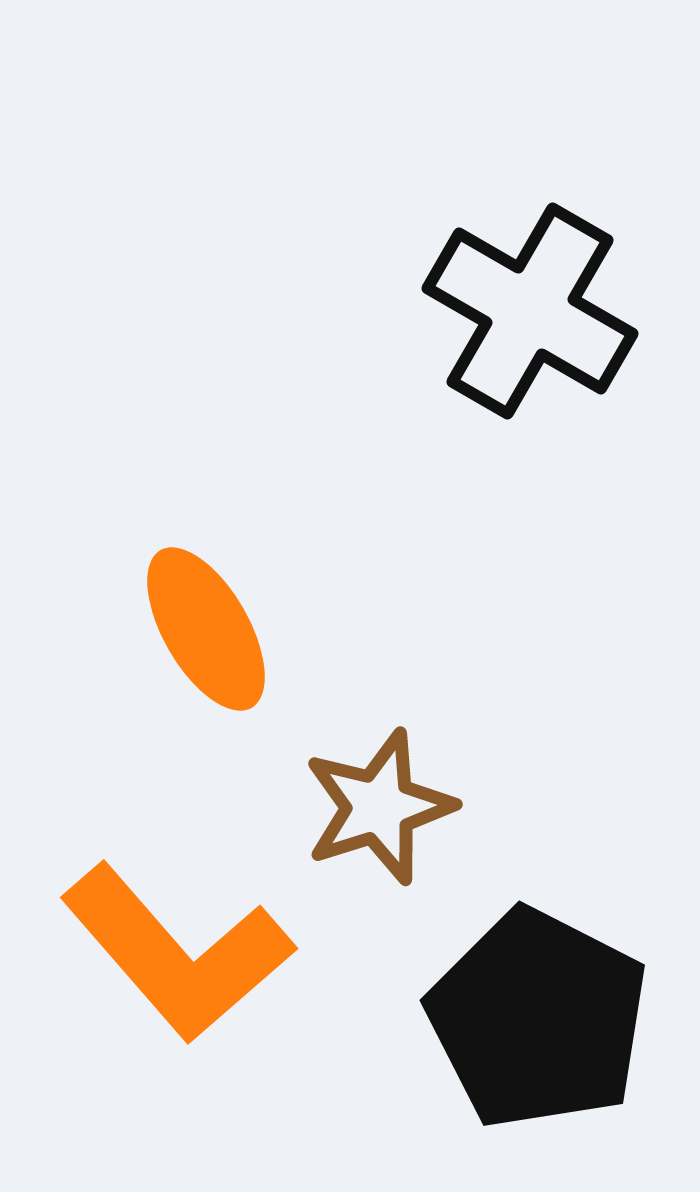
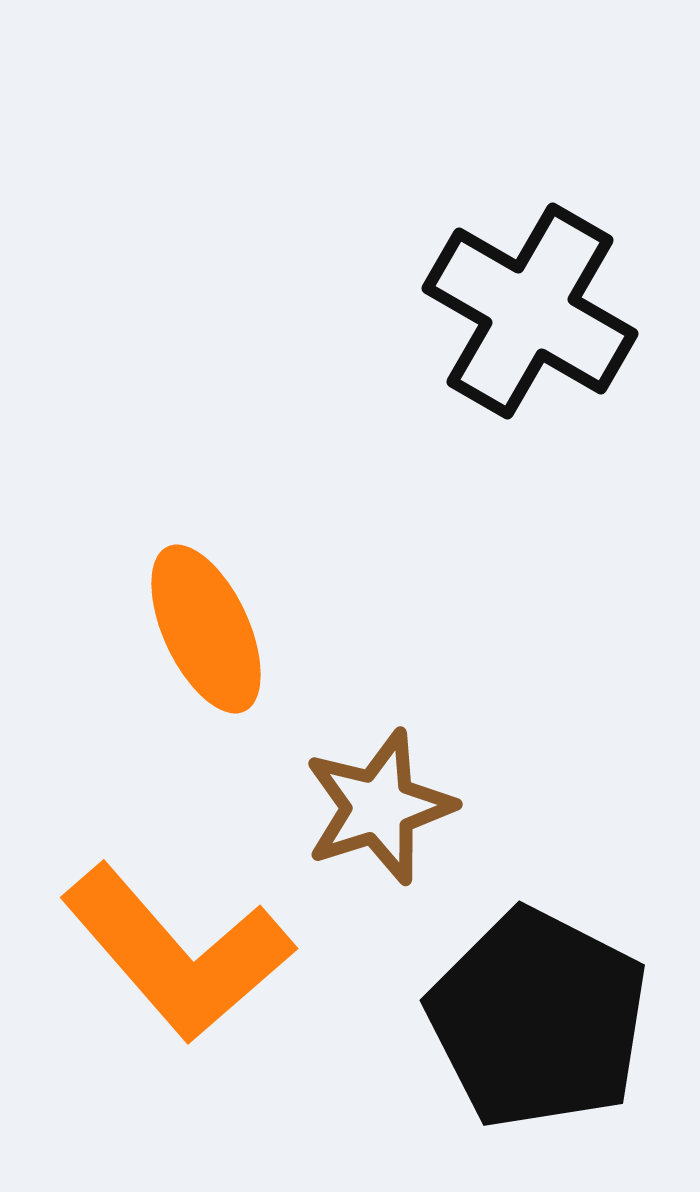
orange ellipse: rotated 5 degrees clockwise
